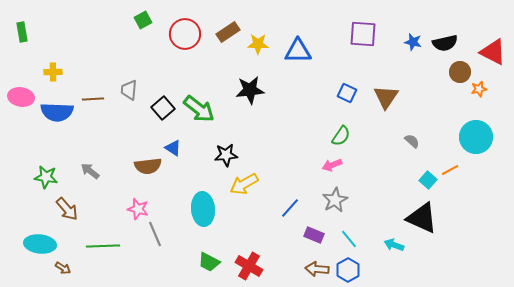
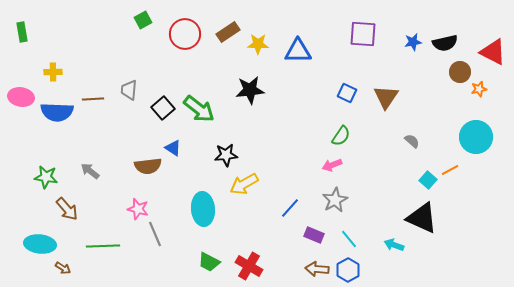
blue star at (413, 42): rotated 24 degrees counterclockwise
